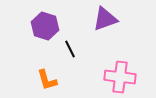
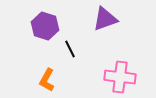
orange L-shape: rotated 45 degrees clockwise
